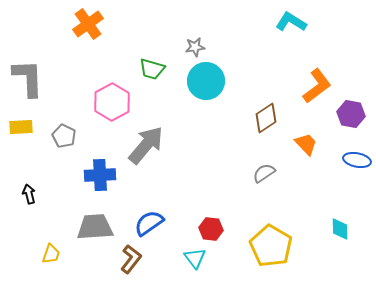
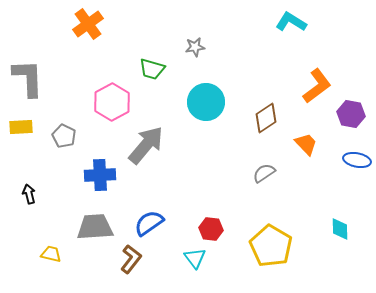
cyan circle: moved 21 px down
yellow trapezoid: rotated 95 degrees counterclockwise
